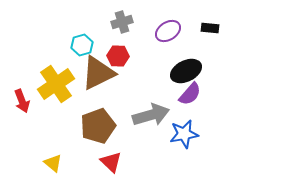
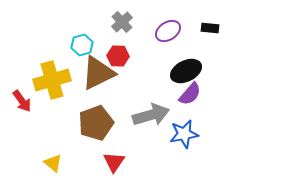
gray cross: rotated 25 degrees counterclockwise
yellow cross: moved 4 px left, 4 px up; rotated 18 degrees clockwise
red arrow: rotated 15 degrees counterclockwise
brown pentagon: moved 2 px left, 3 px up
red triangle: moved 3 px right; rotated 20 degrees clockwise
